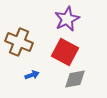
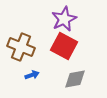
purple star: moved 3 px left
brown cross: moved 2 px right, 5 px down
red square: moved 1 px left, 6 px up
